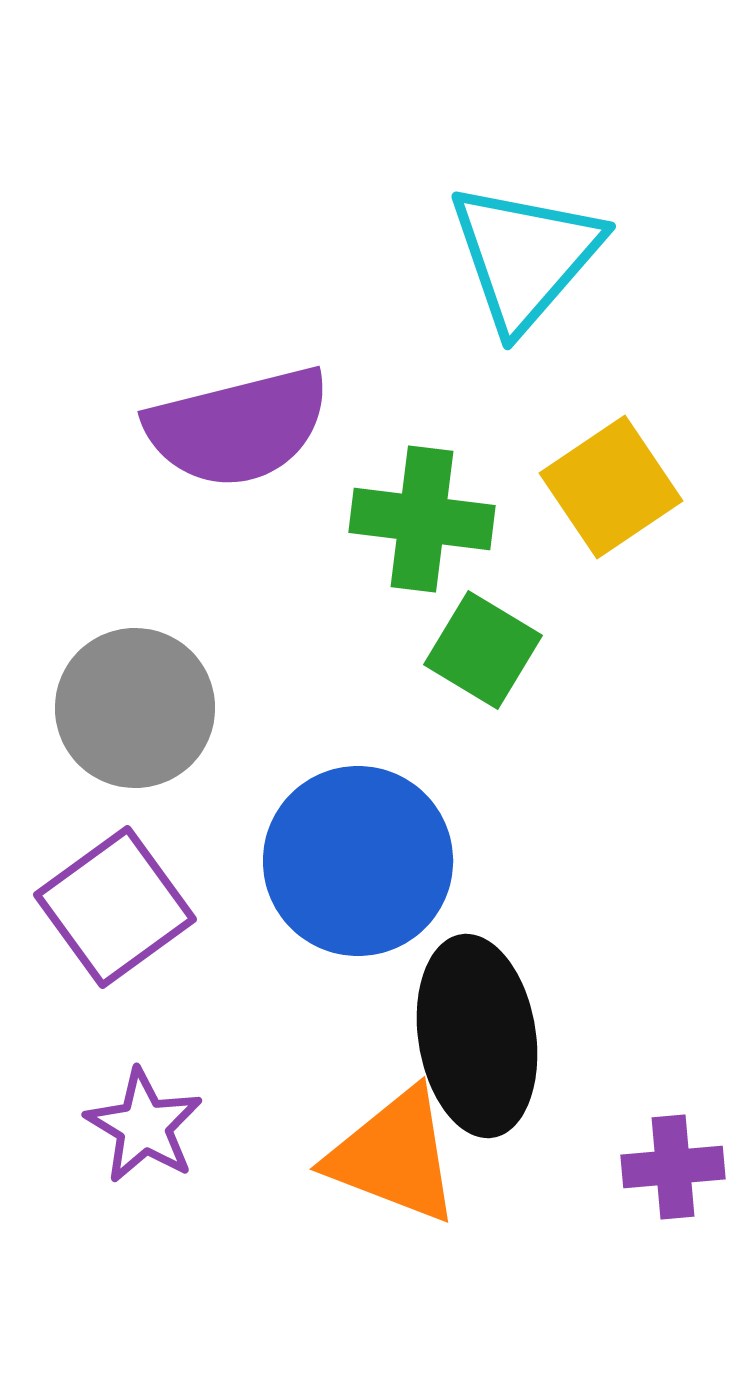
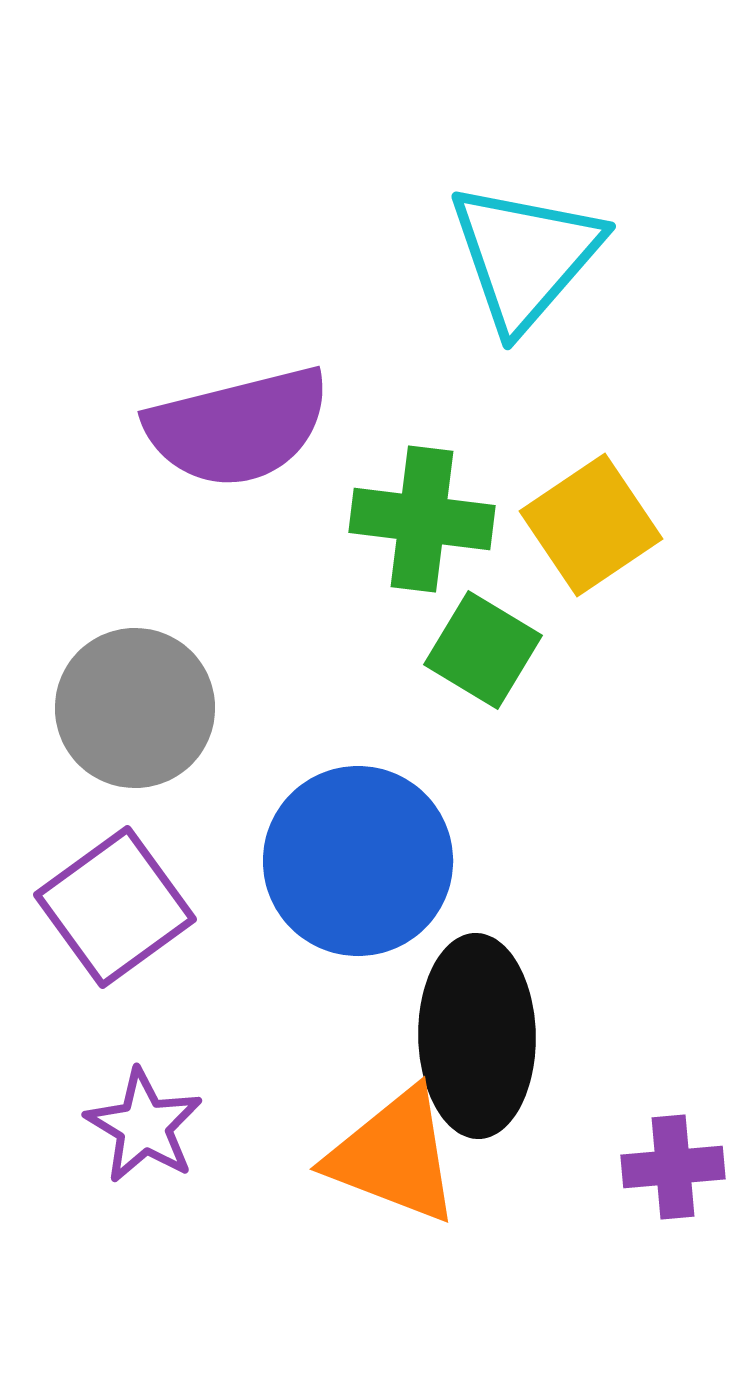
yellow square: moved 20 px left, 38 px down
black ellipse: rotated 8 degrees clockwise
